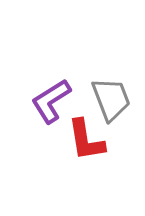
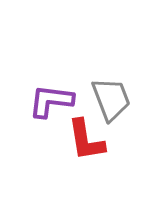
purple L-shape: rotated 39 degrees clockwise
